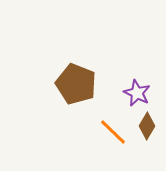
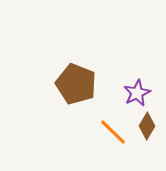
purple star: rotated 20 degrees clockwise
